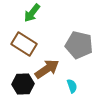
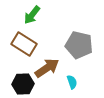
green arrow: moved 2 px down
brown arrow: moved 1 px up
cyan semicircle: moved 4 px up
